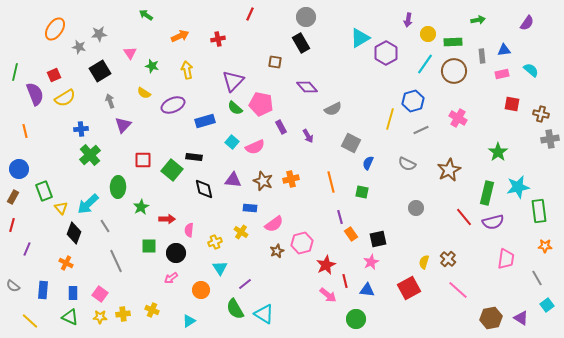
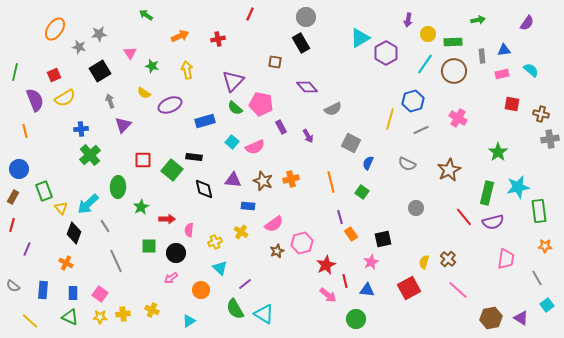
purple semicircle at (35, 94): moved 6 px down
purple ellipse at (173, 105): moved 3 px left
green square at (362, 192): rotated 24 degrees clockwise
blue rectangle at (250, 208): moved 2 px left, 2 px up
black square at (378, 239): moved 5 px right
cyan triangle at (220, 268): rotated 14 degrees counterclockwise
